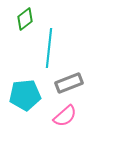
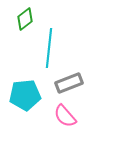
pink semicircle: rotated 90 degrees clockwise
